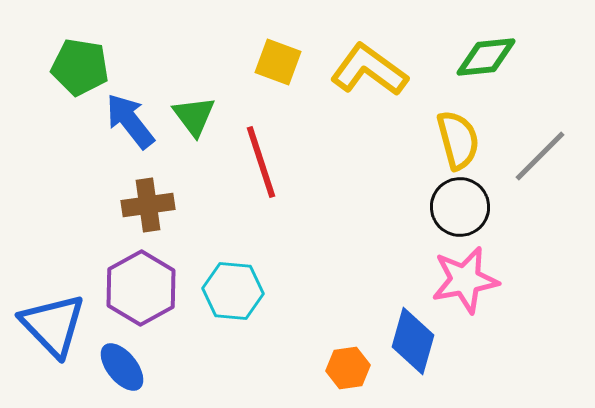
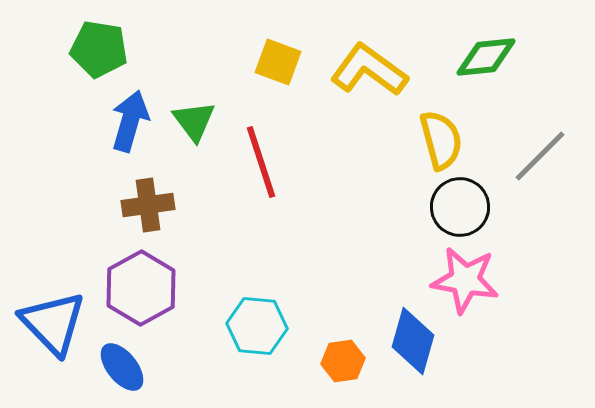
green pentagon: moved 19 px right, 18 px up
green triangle: moved 5 px down
blue arrow: rotated 54 degrees clockwise
yellow semicircle: moved 17 px left
pink star: rotated 20 degrees clockwise
cyan hexagon: moved 24 px right, 35 px down
blue triangle: moved 2 px up
orange hexagon: moved 5 px left, 7 px up
